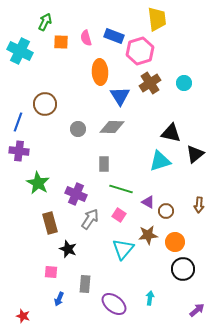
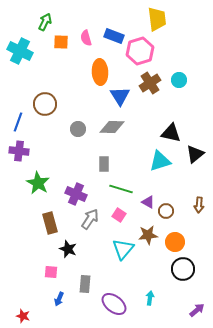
cyan circle at (184, 83): moved 5 px left, 3 px up
